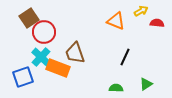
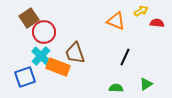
cyan cross: moved 1 px up
orange rectangle: moved 1 px up
blue square: moved 2 px right
